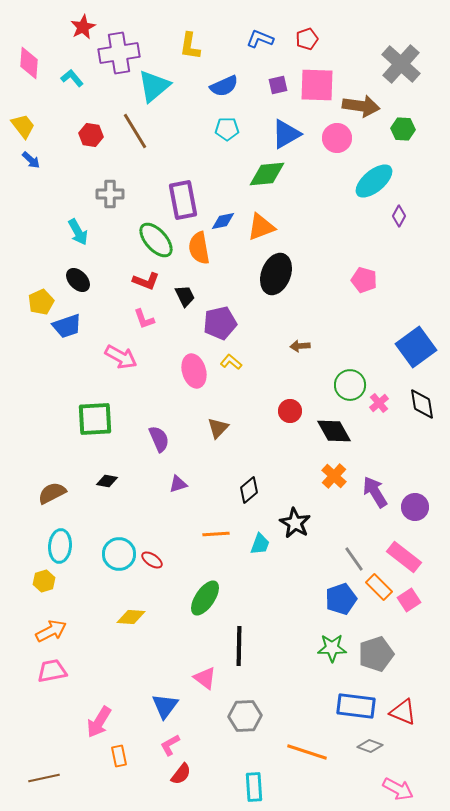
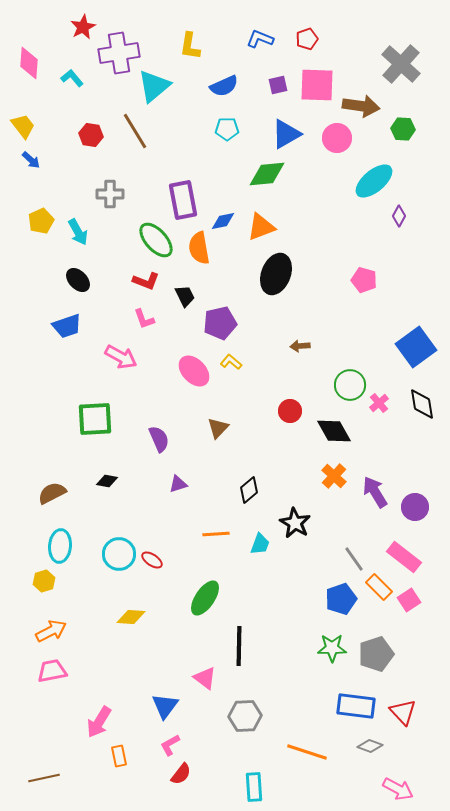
yellow pentagon at (41, 302): moved 81 px up
pink ellipse at (194, 371): rotated 28 degrees counterclockwise
red triangle at (403, 712): rotated 24 degrees clockwise
